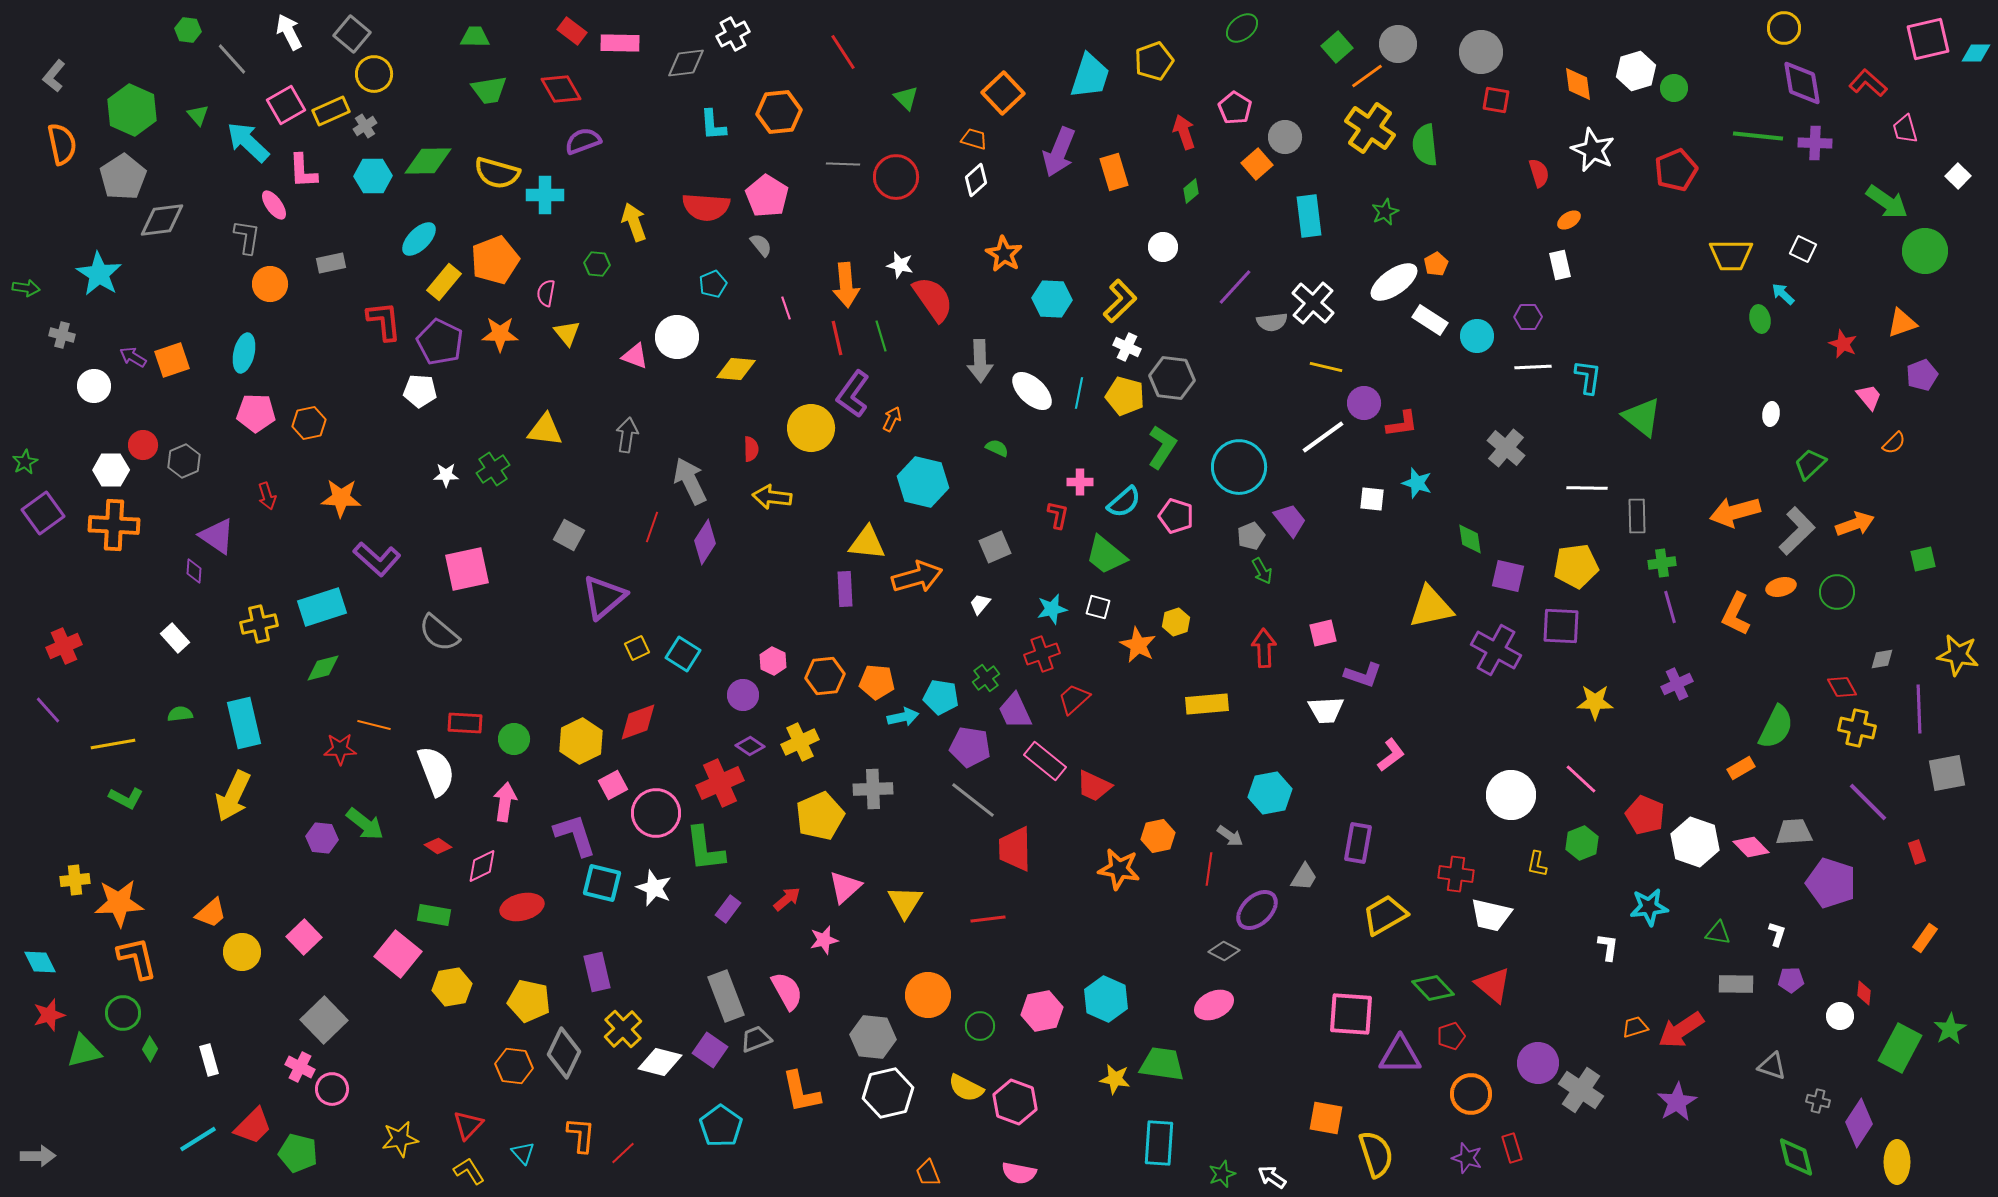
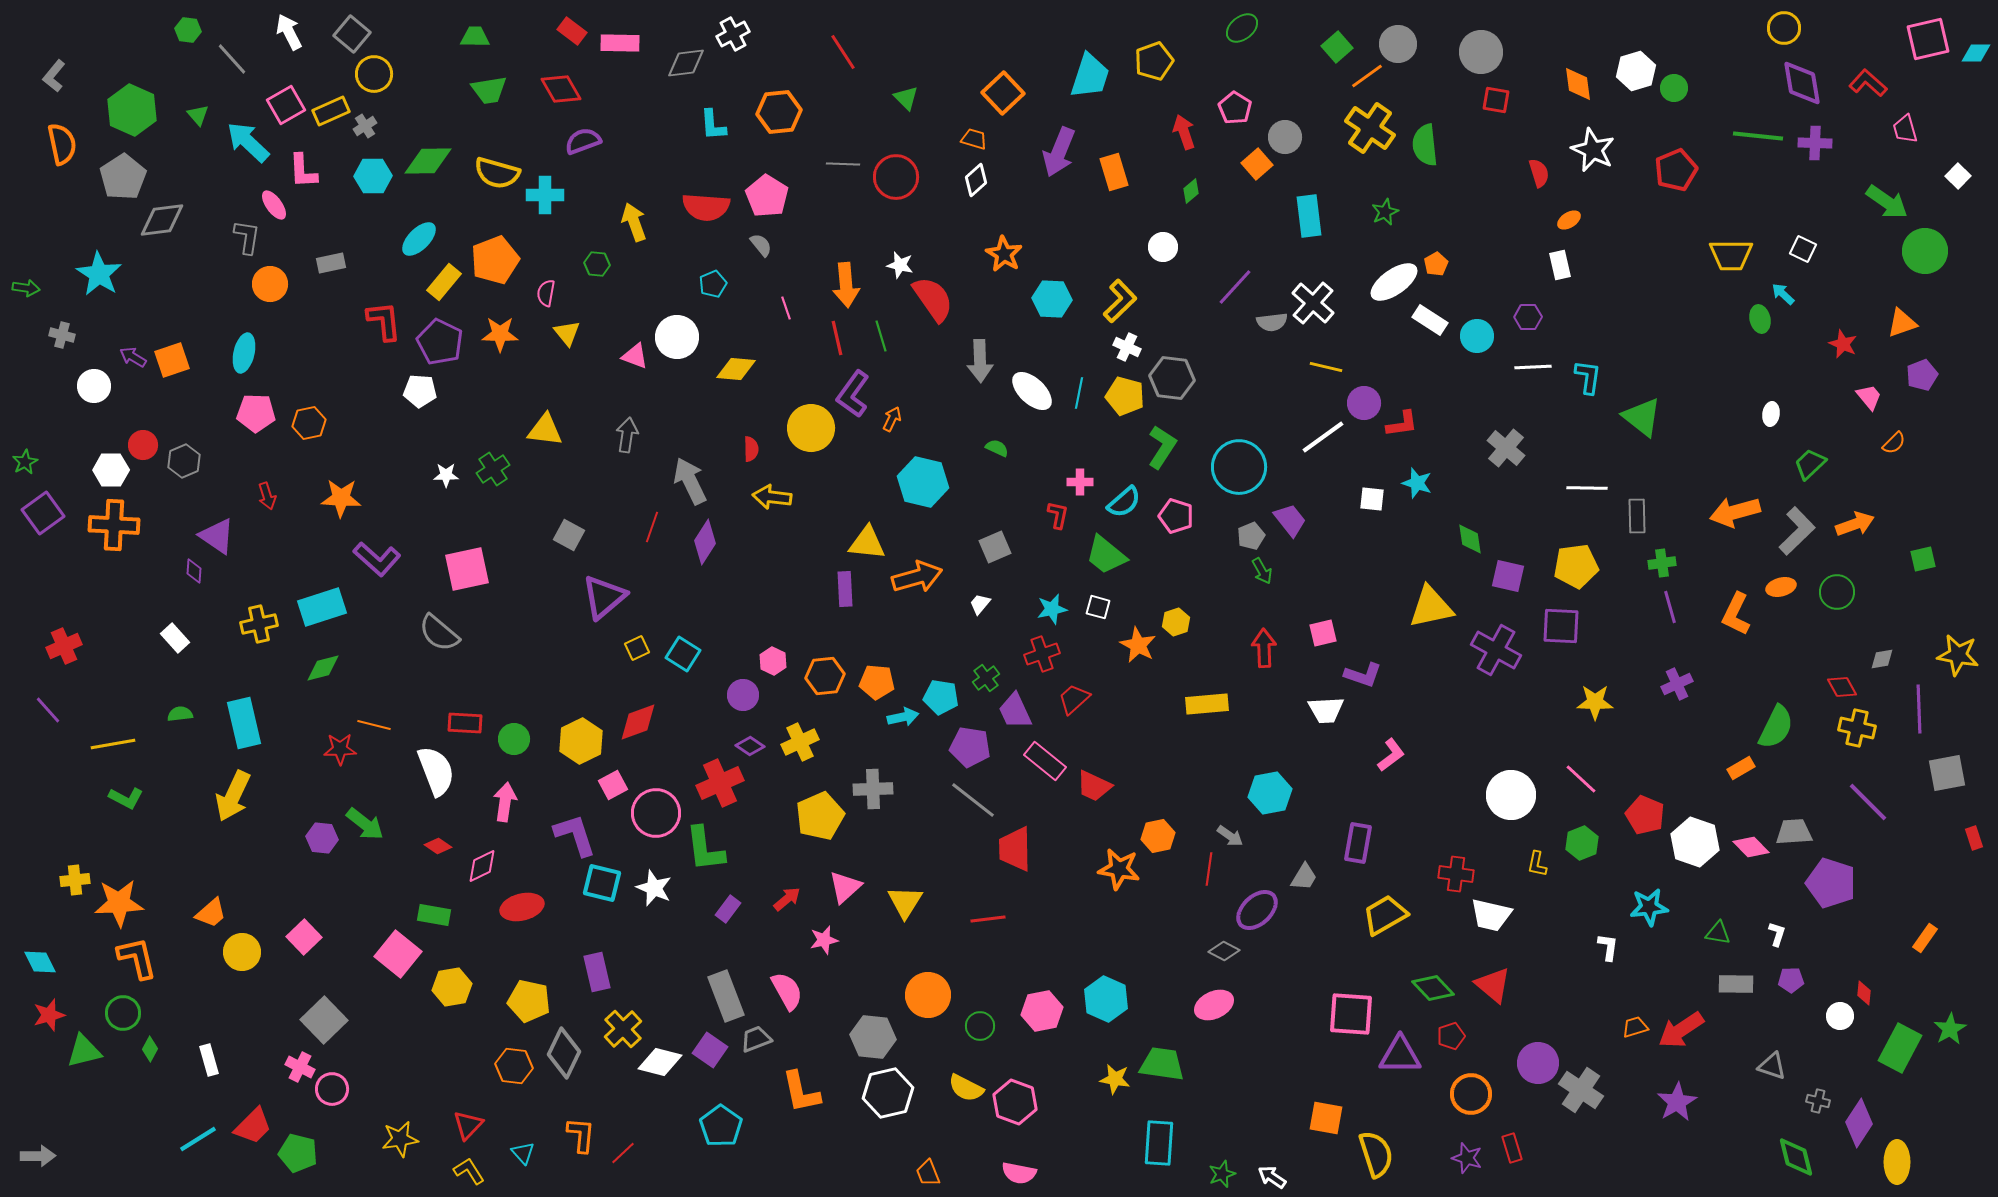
red rectangle at (1917, 852): moved 57 px right, 14 px up
